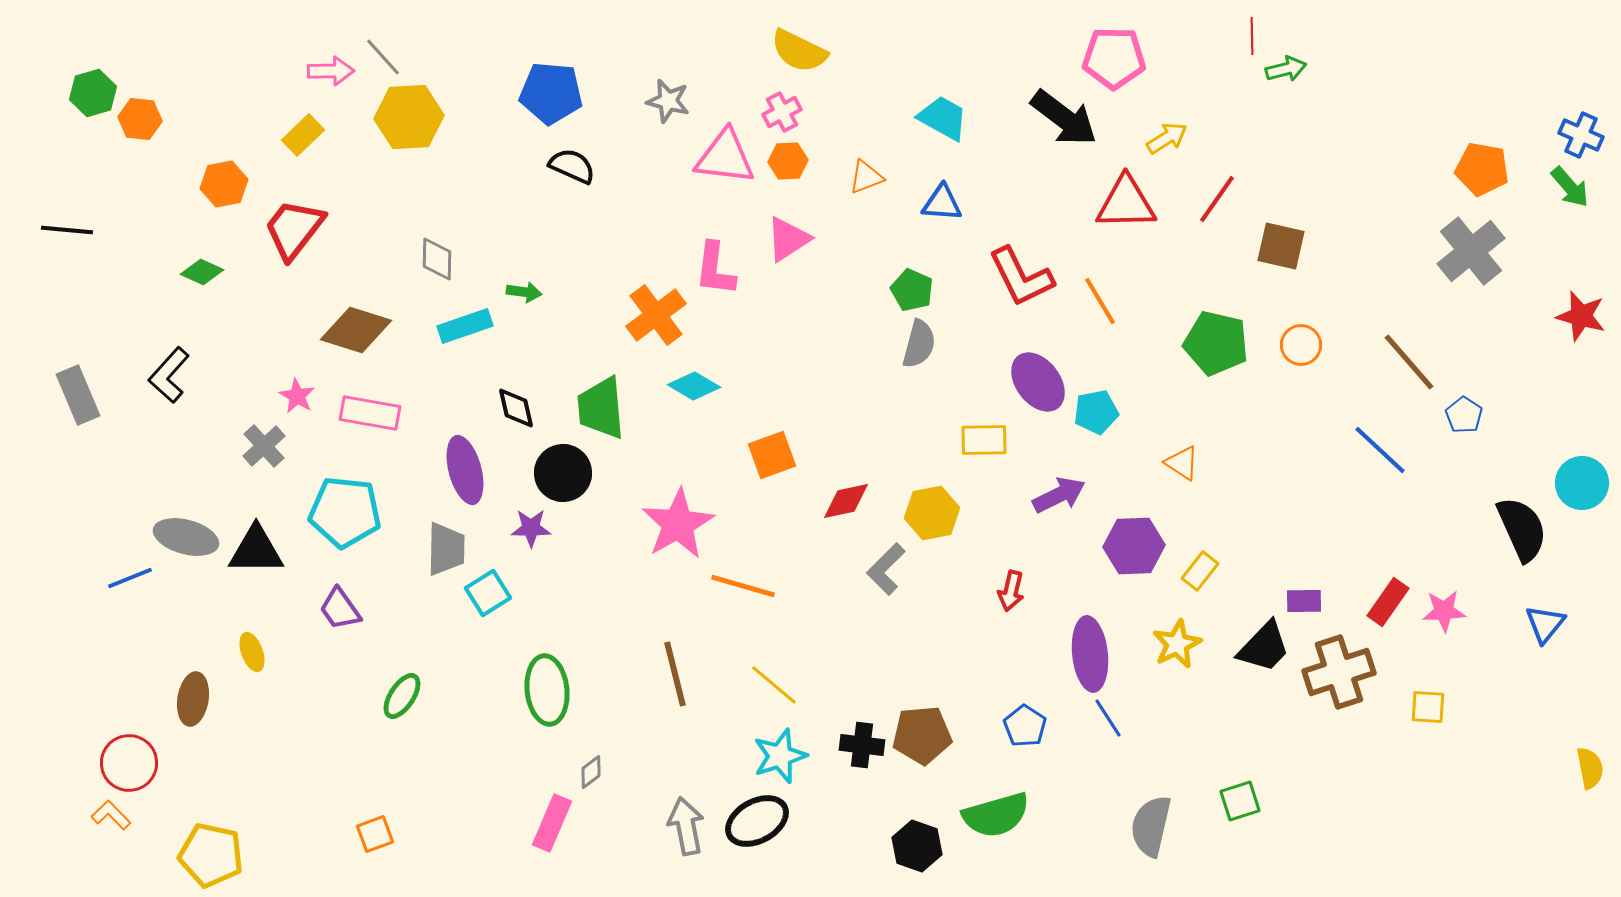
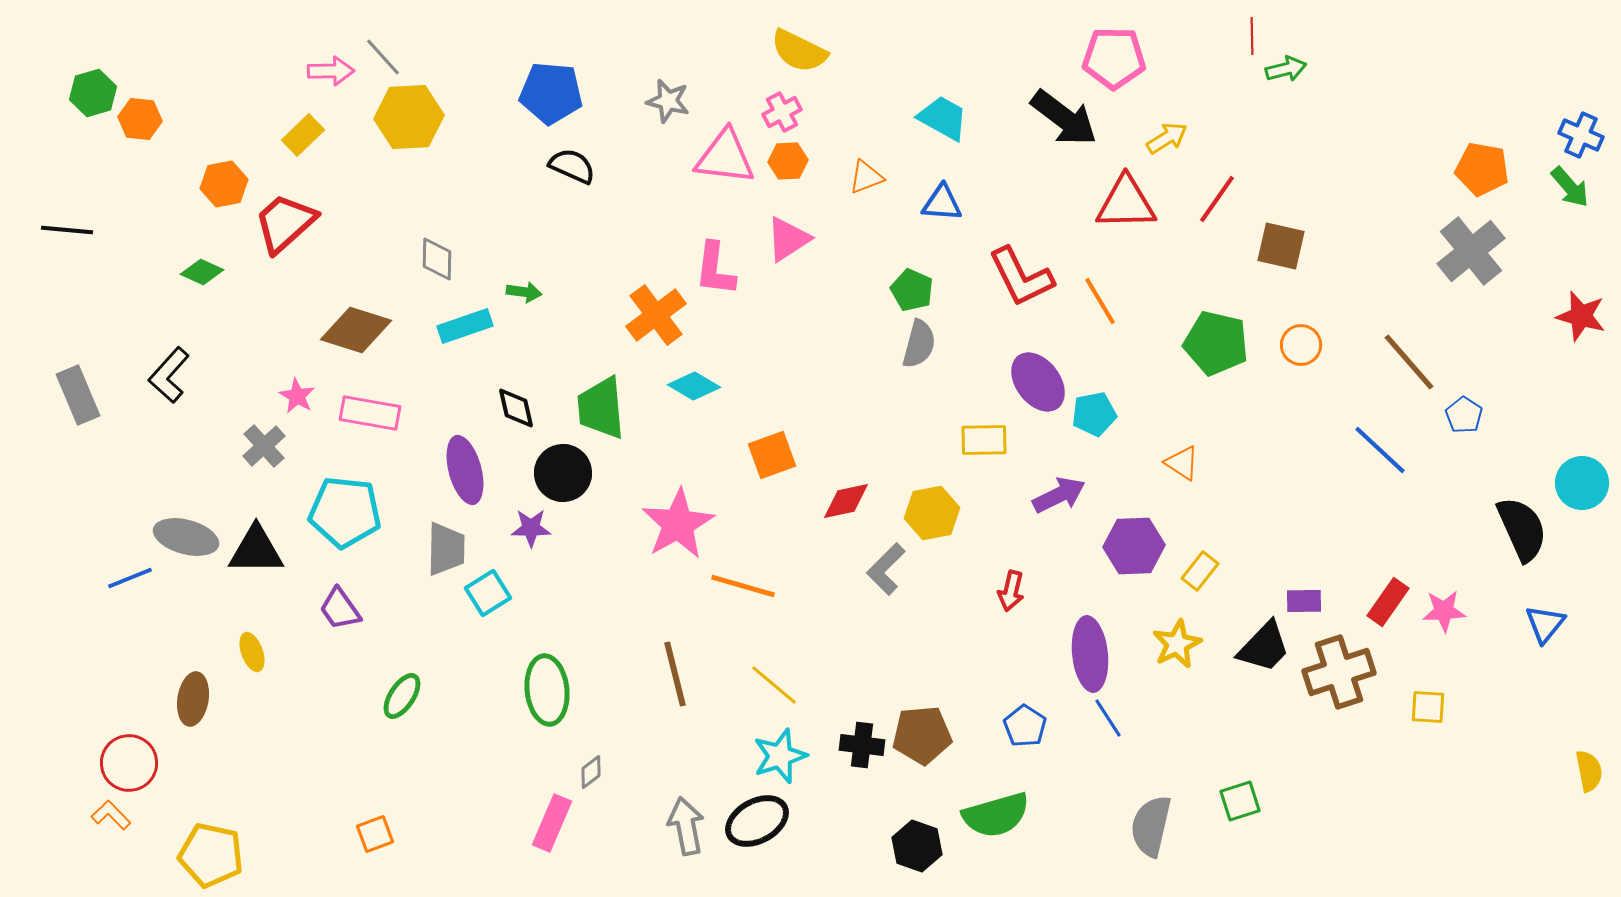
red trapezoid at (294, 229): moved 9 px left, 6 px up; rotated 10 degrees clockwise
cyan pentagon at (1096, 412): moved 2 px left, 2 px down
yellow semicircle at (1590, 768): moved 1 px left, 3 px down
